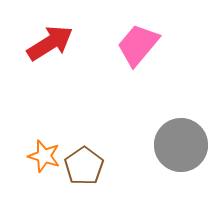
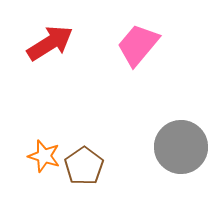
gray circle: moved 2 px down
